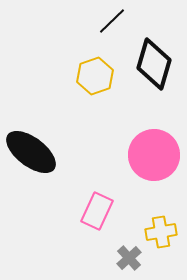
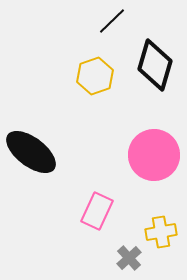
black diamond: moved 1 px right, 1 px down
